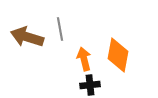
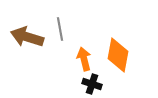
black cross: moved 2 px right, 1 px up; rotated 24 degrees clockwise
